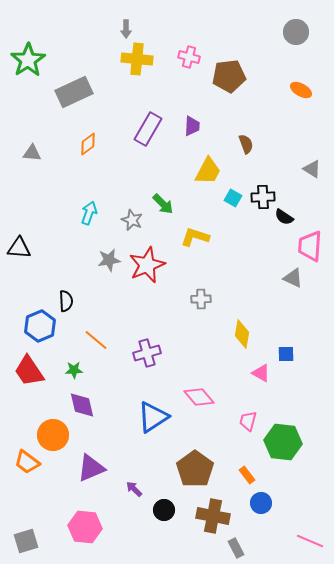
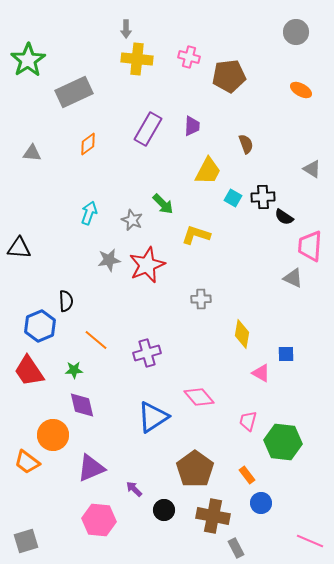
yellow L-shape at (195, 237): moved 1 px right, 2 px up
pink hexagon at (85, 527): moved 14 px right, 7 px up
